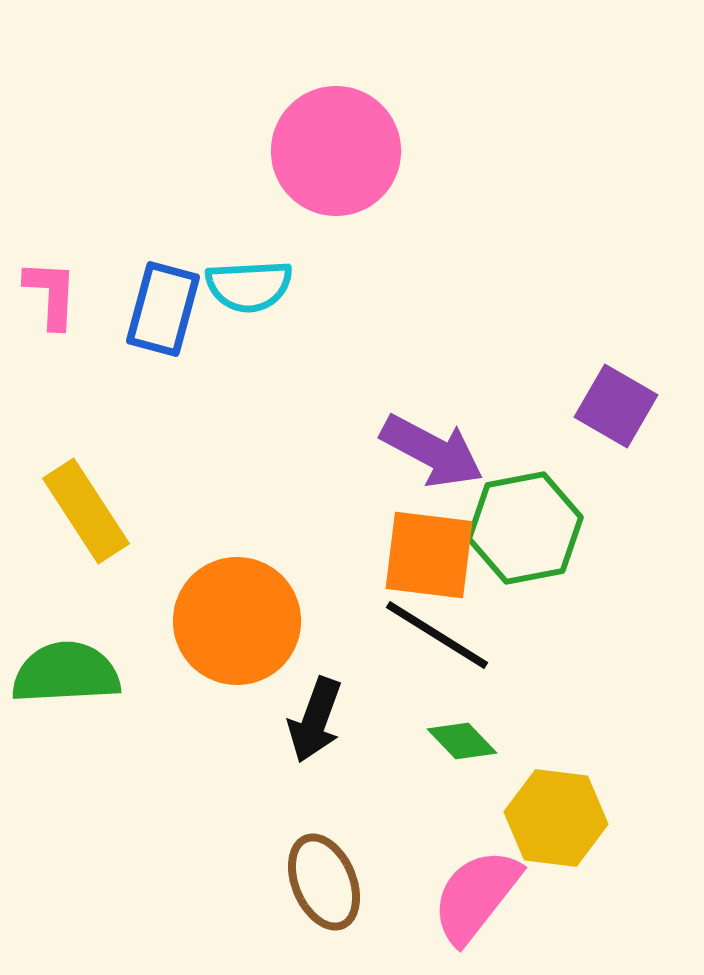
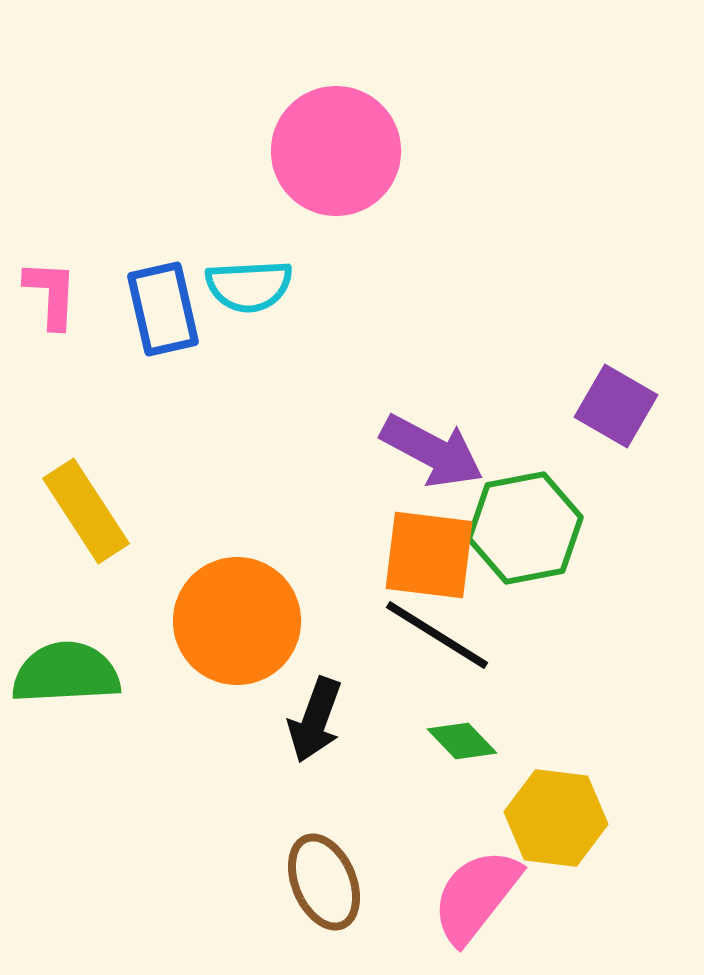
blue rectangle: rotated 28 degrees counterclockwise
